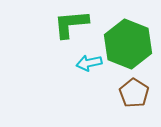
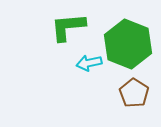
green L-shape: moved 3 px left, 3 px down
